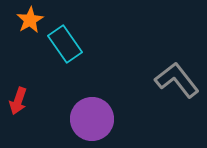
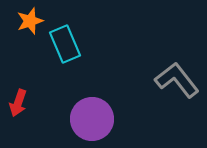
orange star: moved 1 px down; rotated 12 degrees clockwise
cyan rectangle: rotated 12 degrees clockwise
red arrow: moved 2 px down
